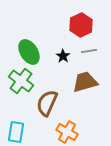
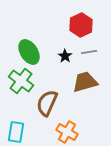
gray line: moved 1 px down
black star: moved 2 px right
